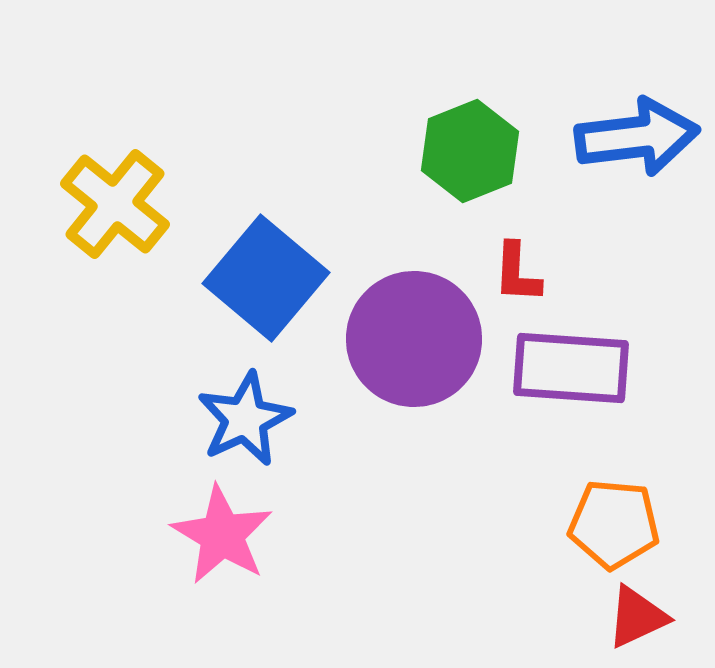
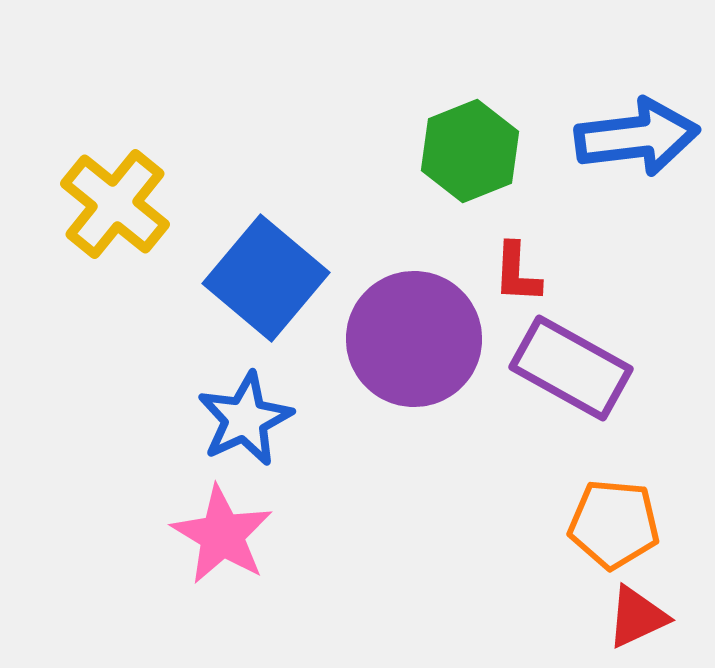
purple rectangle: rotated 25 degrees clockwise
